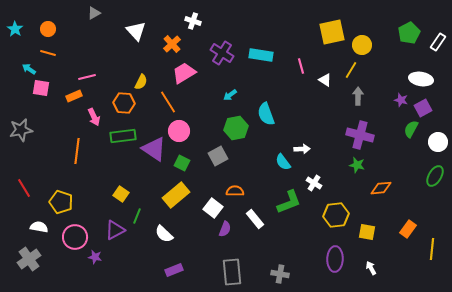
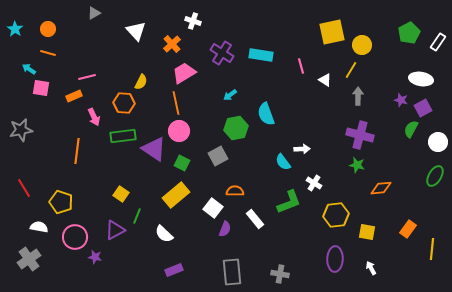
orange line at (168, 102): moved 8 px right, 1 px down; rotated 20 degrees clockwise
